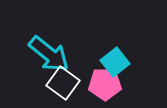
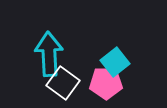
cyan arrow: rotated 132 degrees counterclockwise
pink pentagon: moved 1 px right, 1 px up
